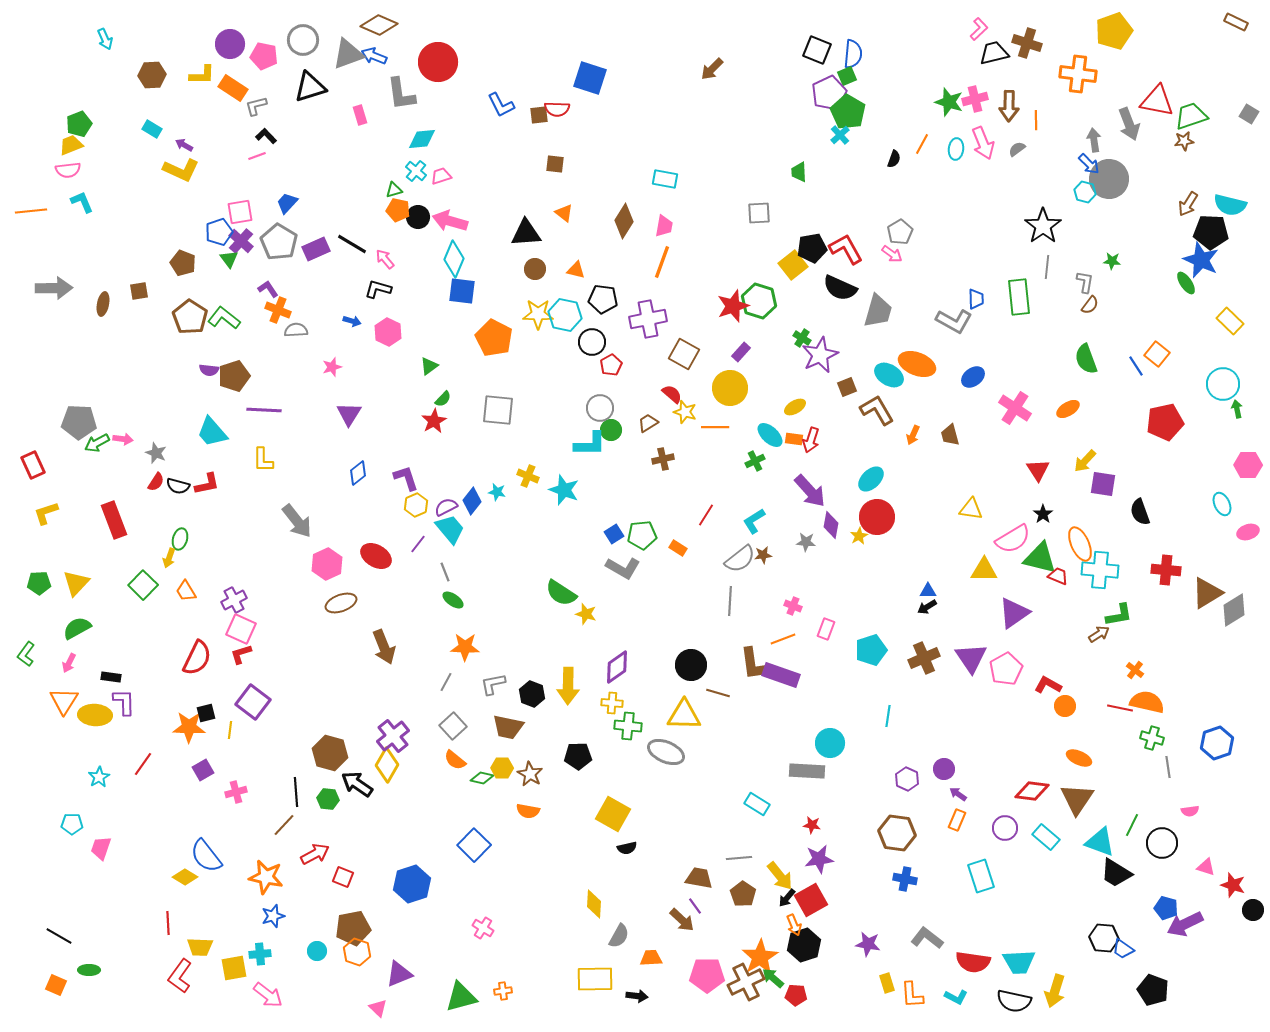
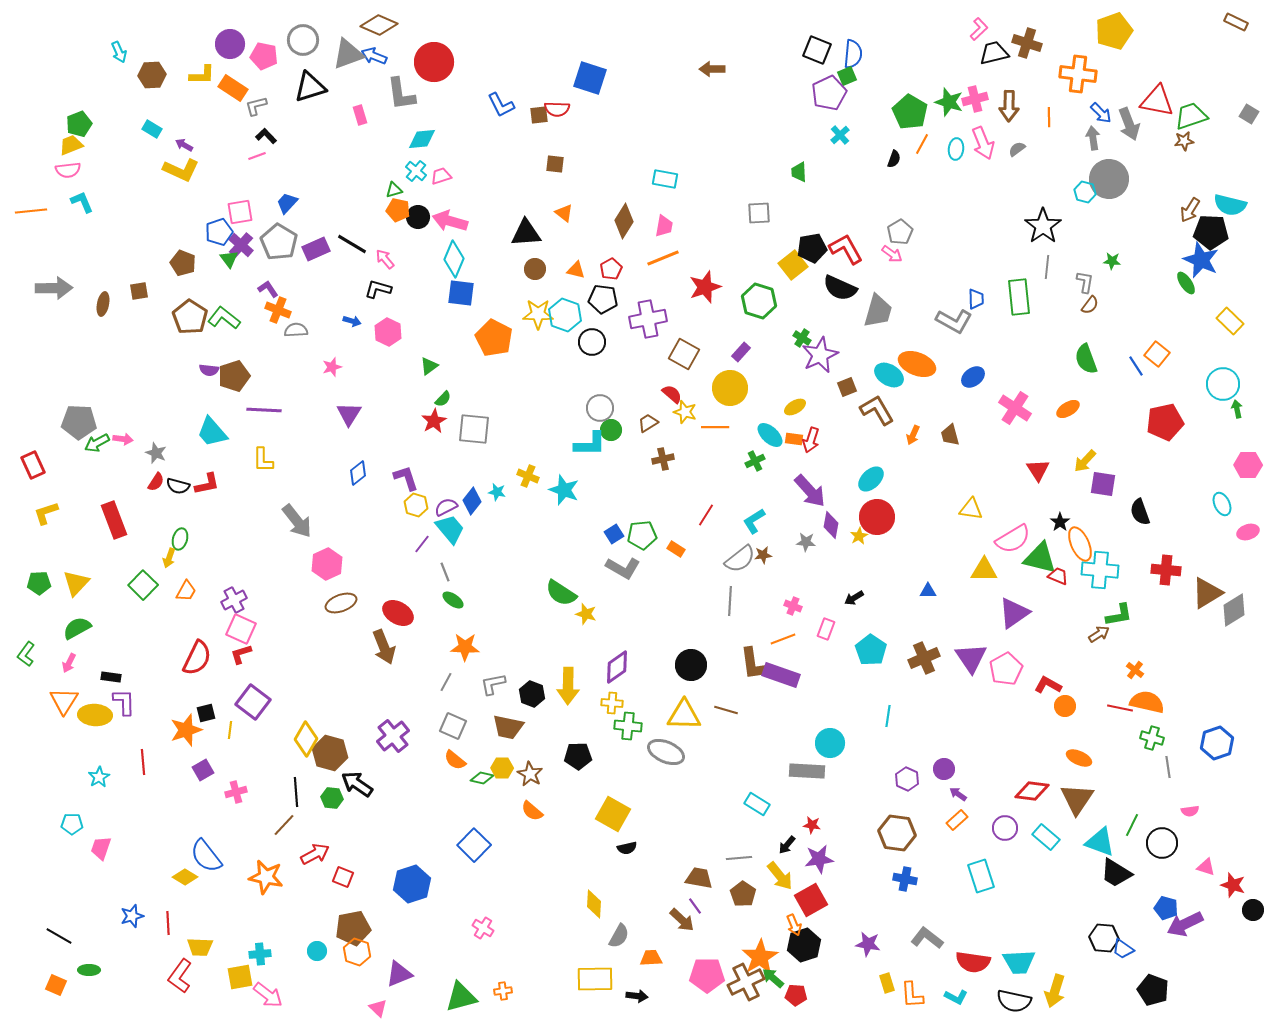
cyan arrow at (105, 39): moved 14 px right, 13 px down
red circle at (438, 62): moved 4 px left
brown arrow at (712, 69): rotated 45 degrees clockwise
green pentagon at (848, 112): moved 62 px right
orange line at (1036, 120): moved 13 px right, 3 px up
gray arrow at (1094, 140): moved 1 px left, 2 px up
blue arrow at (1089, 164): moved 12 px right, 51 px up
brown arrow at (1188, 204): moved 2 px right, 6 px down
purple cross at (241, 241): moved 4 px down
orange line at (662, 262): moved 1 px right, 4 px up; rotated 48 degrees clockwise
blue square at (462, 291): moved 1 px left, 2 px down
red star at (733, 306): moved 28 px left, 19 px up
cyan hexagon at (565, 315): rotated 8 degrees clockwise
red pentagon at (611, 365): moved 96 px up
gray square at (498, 410): moved 24 px left, 19 px down
yellow hexagon at (416, 505): rotated 20 degrees counterclockwise
black star at (1043, 514): moved 17 px right, 8 px down
purple line at (418, 544): moved 4 px right
orange rectangle at (678, 548): moved 2 px left, 1 px down
red ellipse at (376, 556): moved 22 px right, 57 px down
orange trapezoid at (186, 591): rotated 120 degrees counterclockwise
black arrow at (927, 607): moved 73 px left, 9 px up
cyan pentagon at (871, 650): rotated 20 degrees counterclockwise
brown line at (718, 693): moved 8 px right, 17 px down
gray square at (453, 726): rotated 24 degrees counterclockwise
orange star at (189, 727): moved 3 px left, 3 px down; rotated 20 degrees counterclockwise
red line at (143, 764): moved 2 px up; rotated 40 degrees counterclockwise
yellow diamond at (387, 765): moved 81 px left, 26 px up
green hexagon at (328, 799): moved 4 px right, 1 px up
orange semicircle at (528, 811): moved 4 px right; rotated 30 degrees clockwise
orange rectangle at (957, 820): rotated 25 degrees clockwise
black arrow at (787, 898): moved 53 px up
blue star at (273, 916): moved 141 px left
yellow square at (234, 968): moved 6 px right, 9 px down
